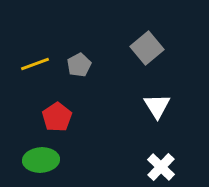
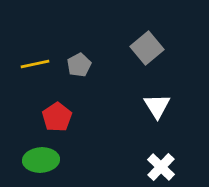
yellow line: rotated 8 degrees clockwise
